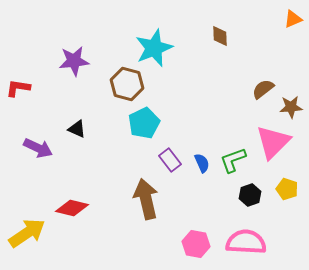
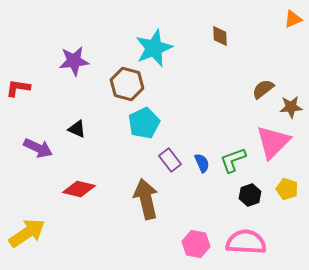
red diamond: moved 7 px right, 19 px up
